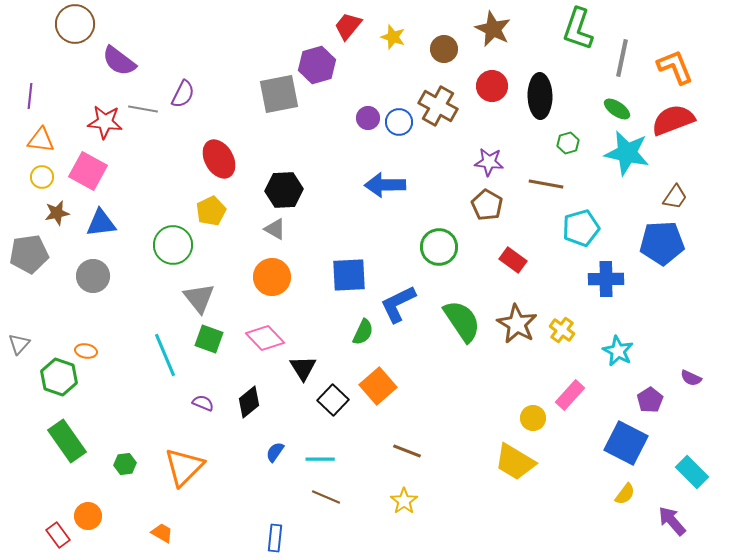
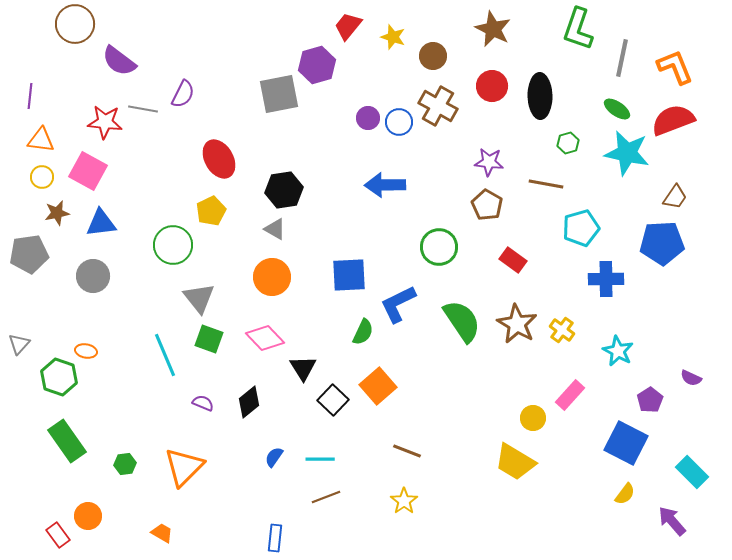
brown circle at (444, 49): moved 11 px left, 7 px down
black hexagon at (284, 190): rotated 6 degrees counterclockwise
blue semicircle at (275, 452): moved 1 px left, 5 px down
brown line at (326, 497): rotated 44 degrees counterclockwise
